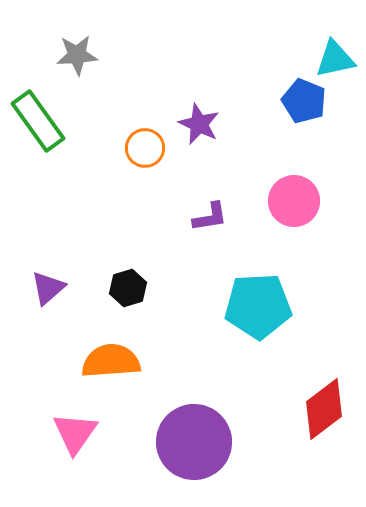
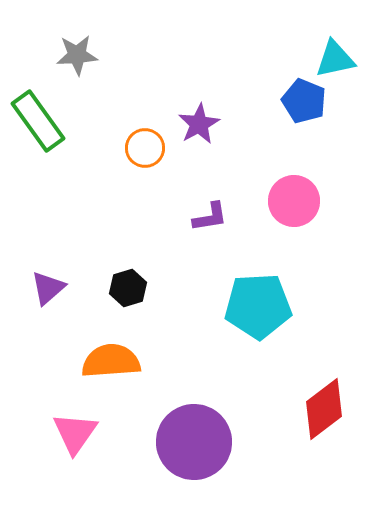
purple star: rotated 18 degrees clockwise
